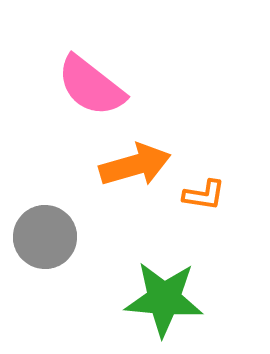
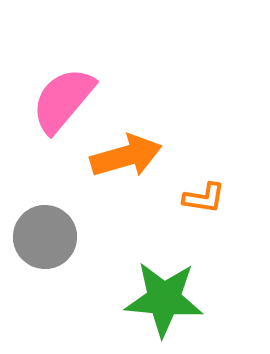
pink semicircle: moved 28 px left, 14 px down; rotated 92 degrees clockwise
orange arrow: moved 9 px left, 9 px up
orange L-shape: moved 3 px down
